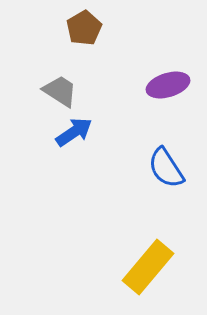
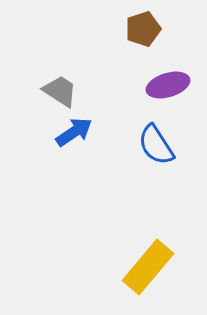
brown pentagon: moved 59 px right, 1 px down; rotated 12 degrees clockwise
blue semicircle: moved 10 px left, 23 px up
